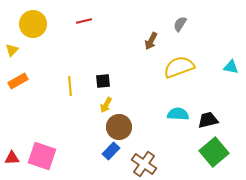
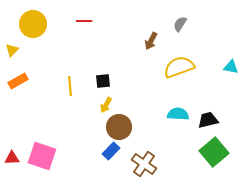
red line: rotated 14 degrees clockwise
